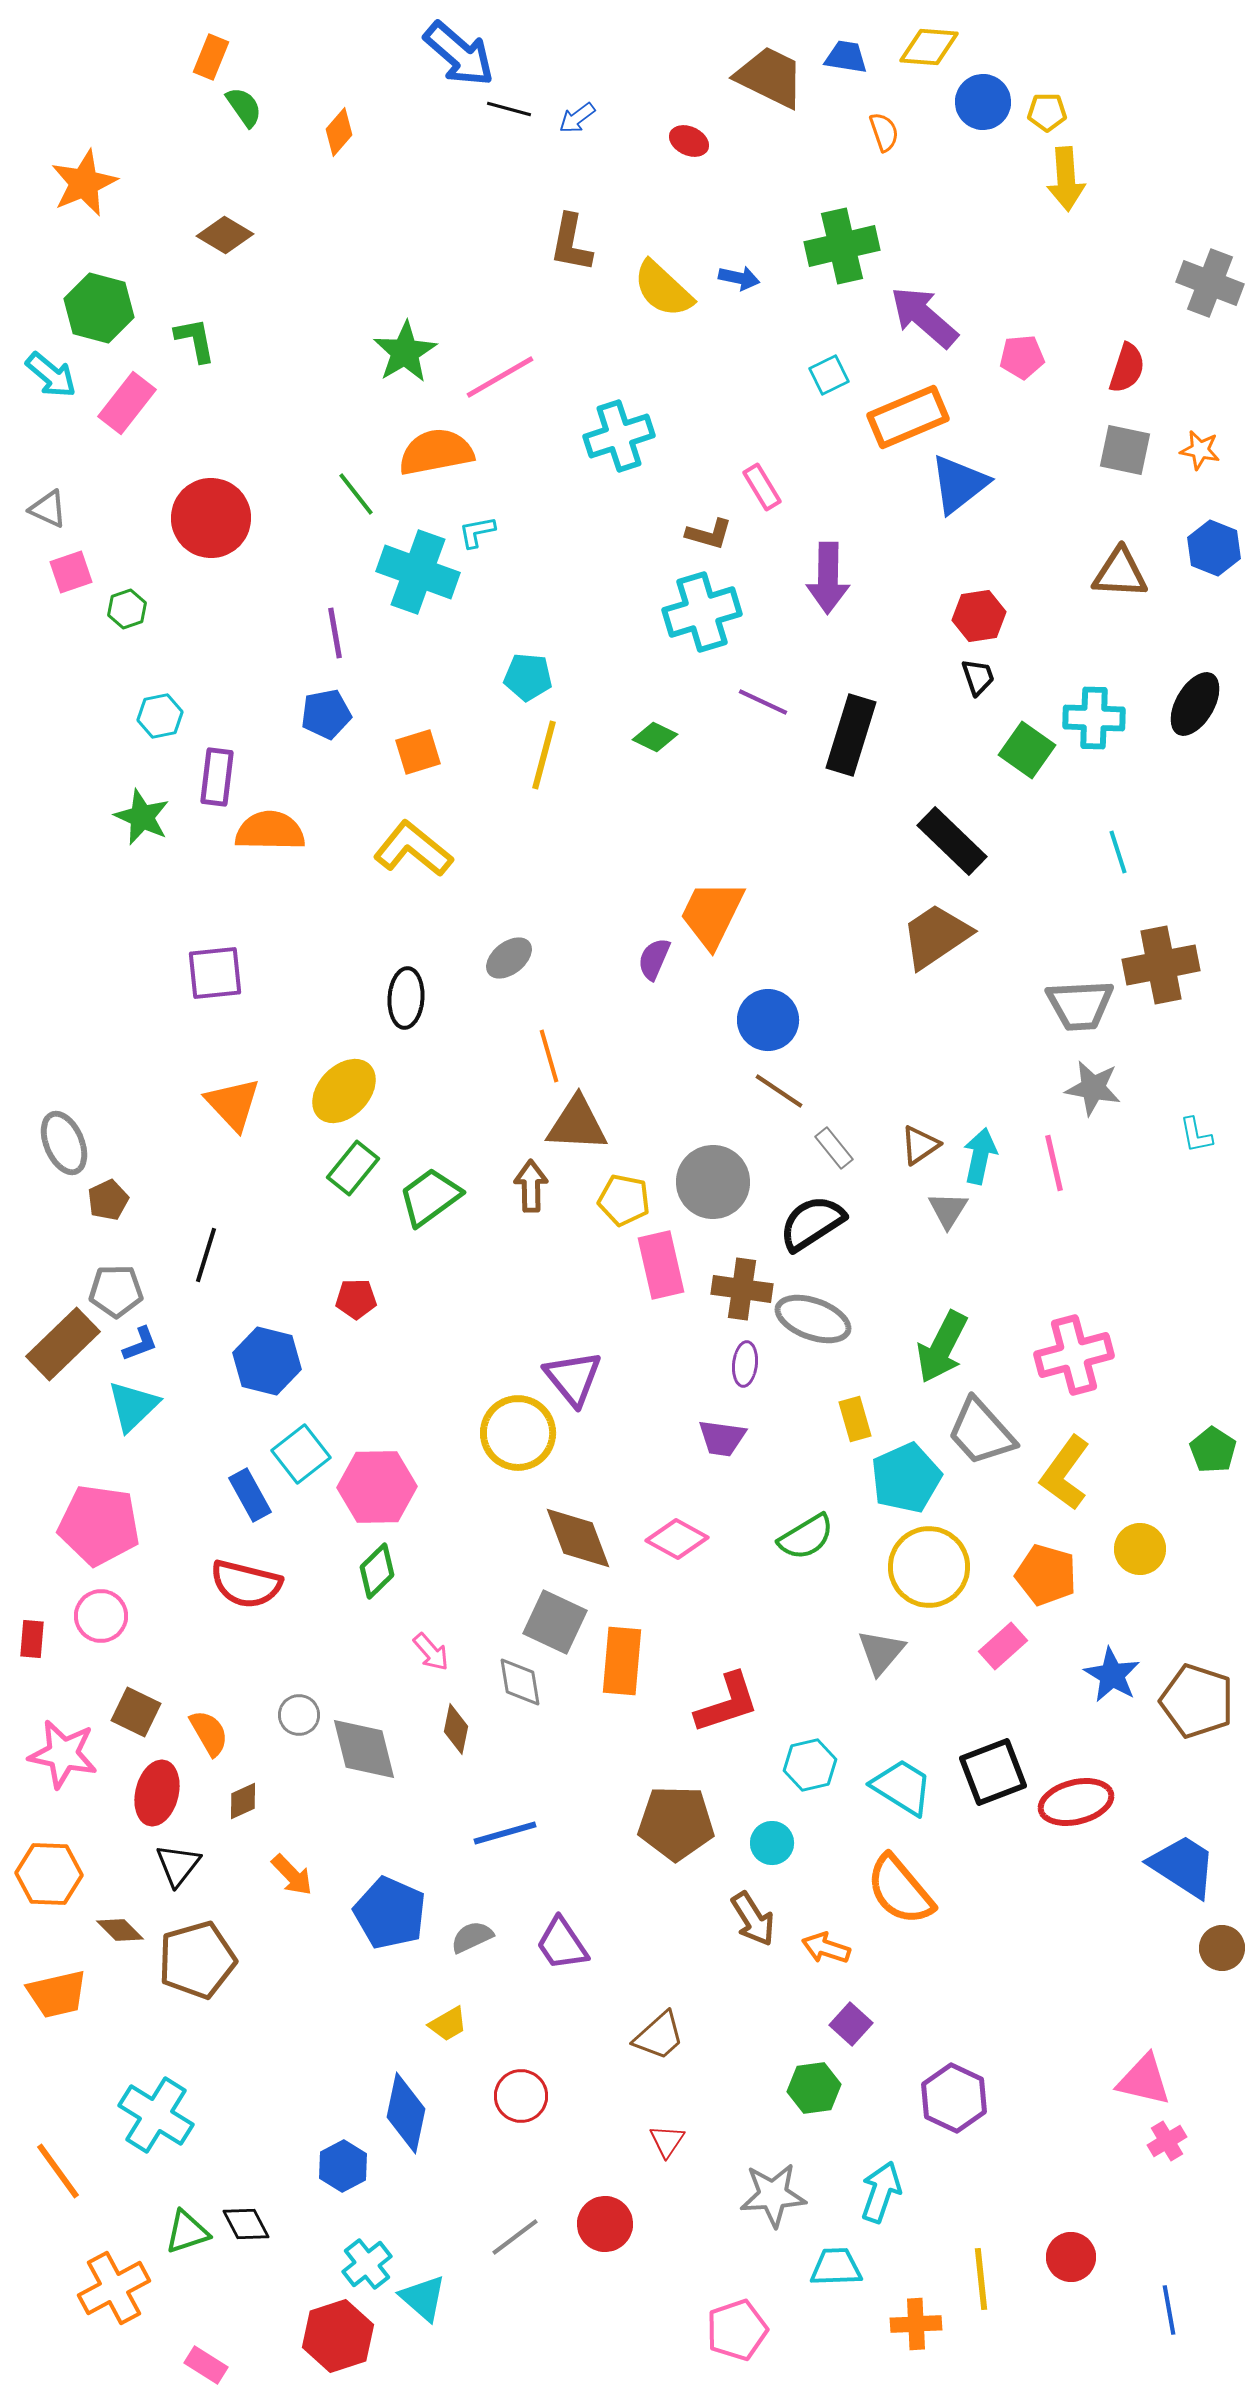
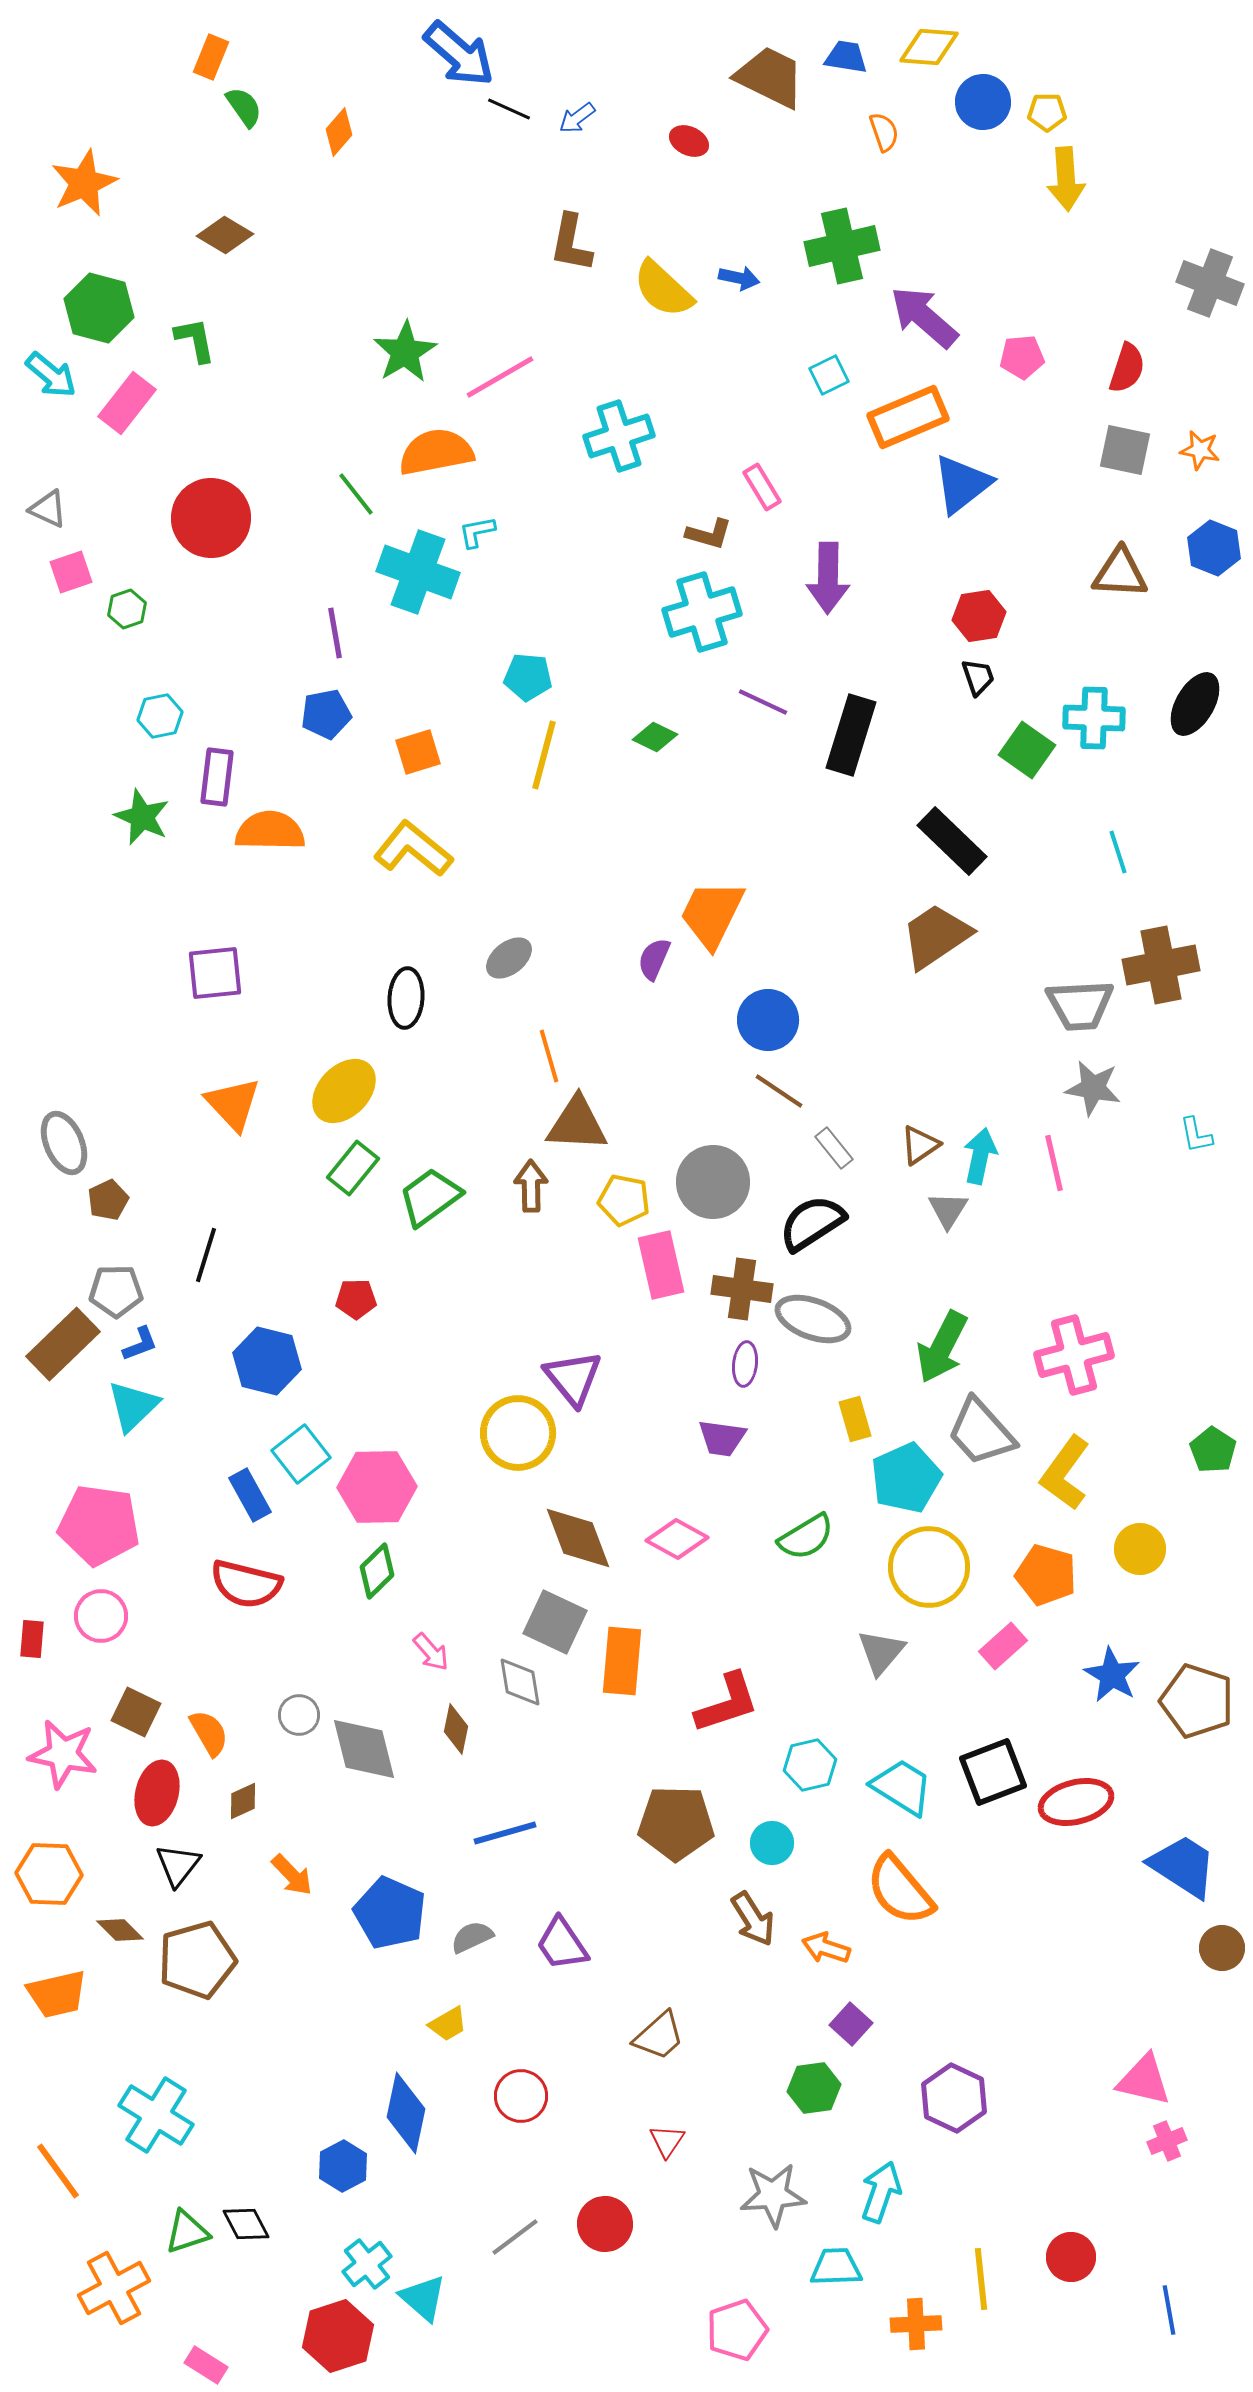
black line at (509, 109): rotated 9 degrees clockwise
blue triangle at (959, 484): moved 3 px right
pink cross at (1167, 2141): rotated 9 degrees clockwise
